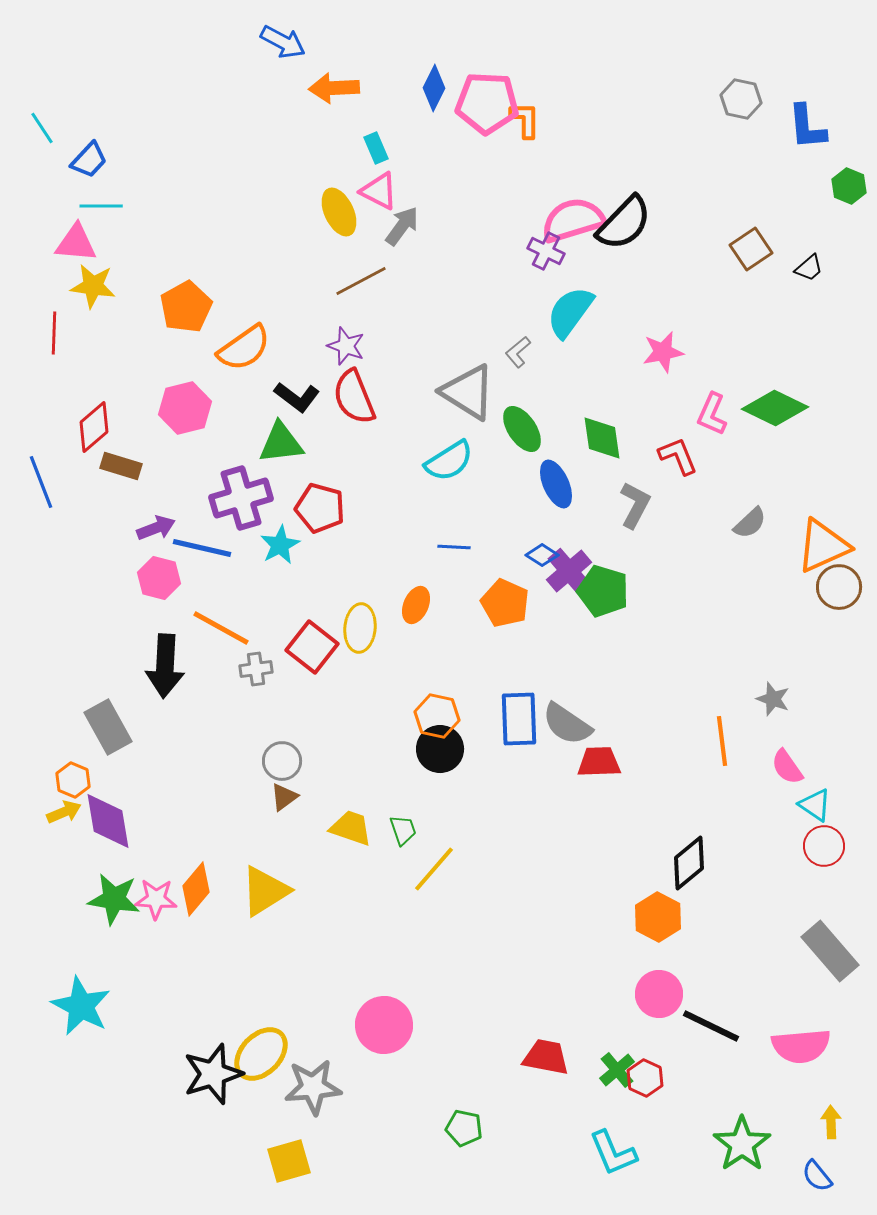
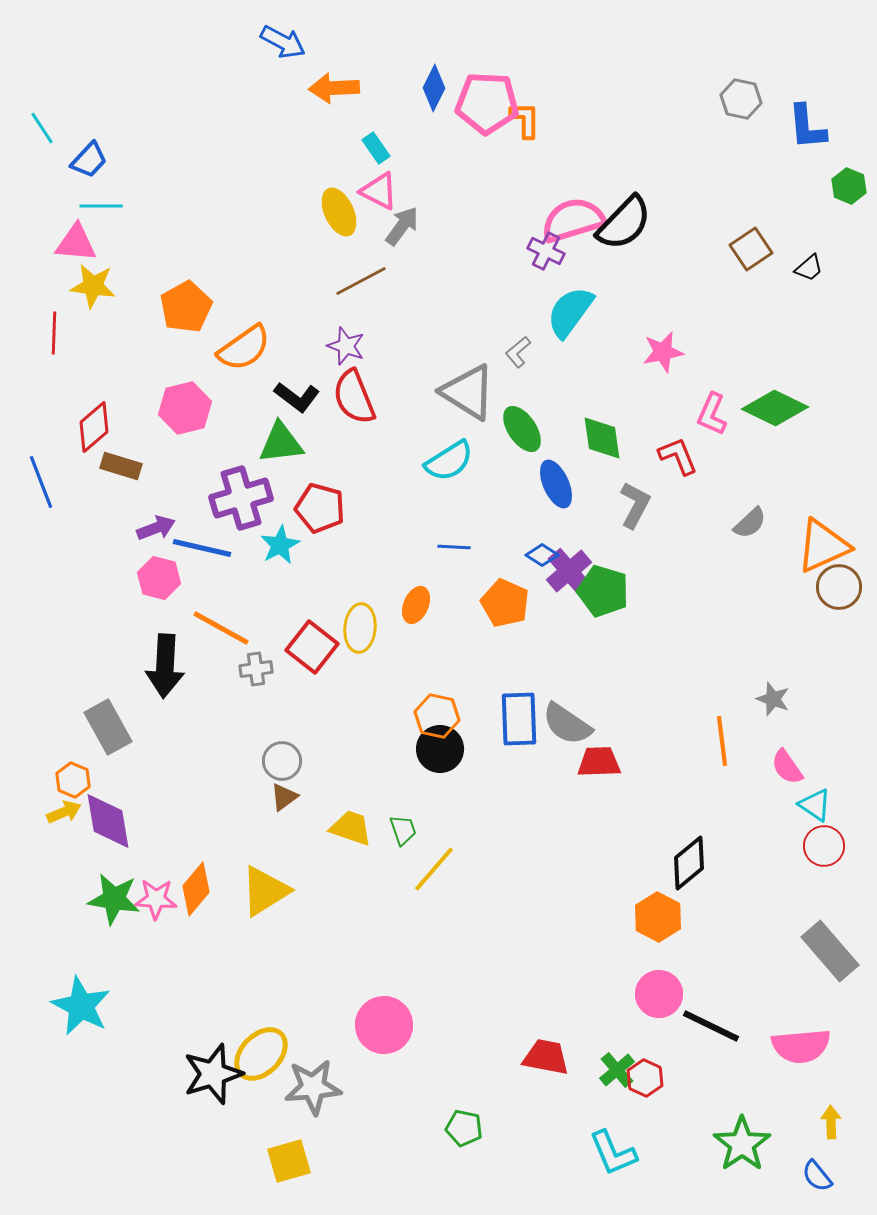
cyan rectangle at (376, 148): rotated 12 degrees counterclockwise
